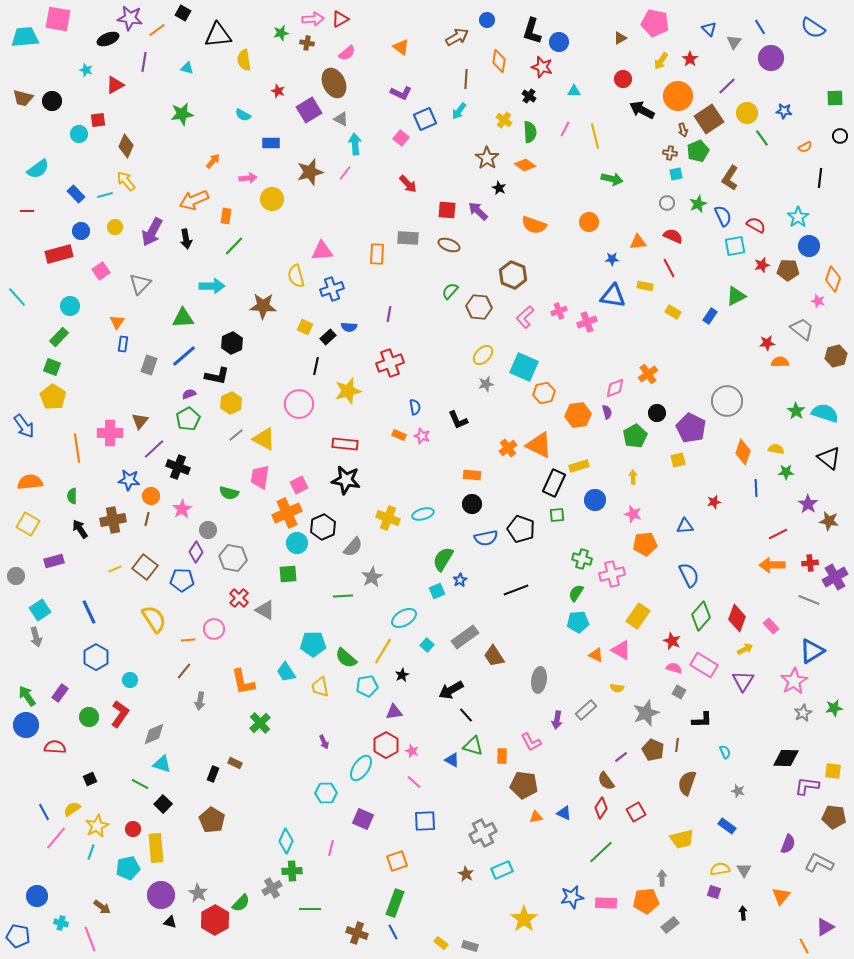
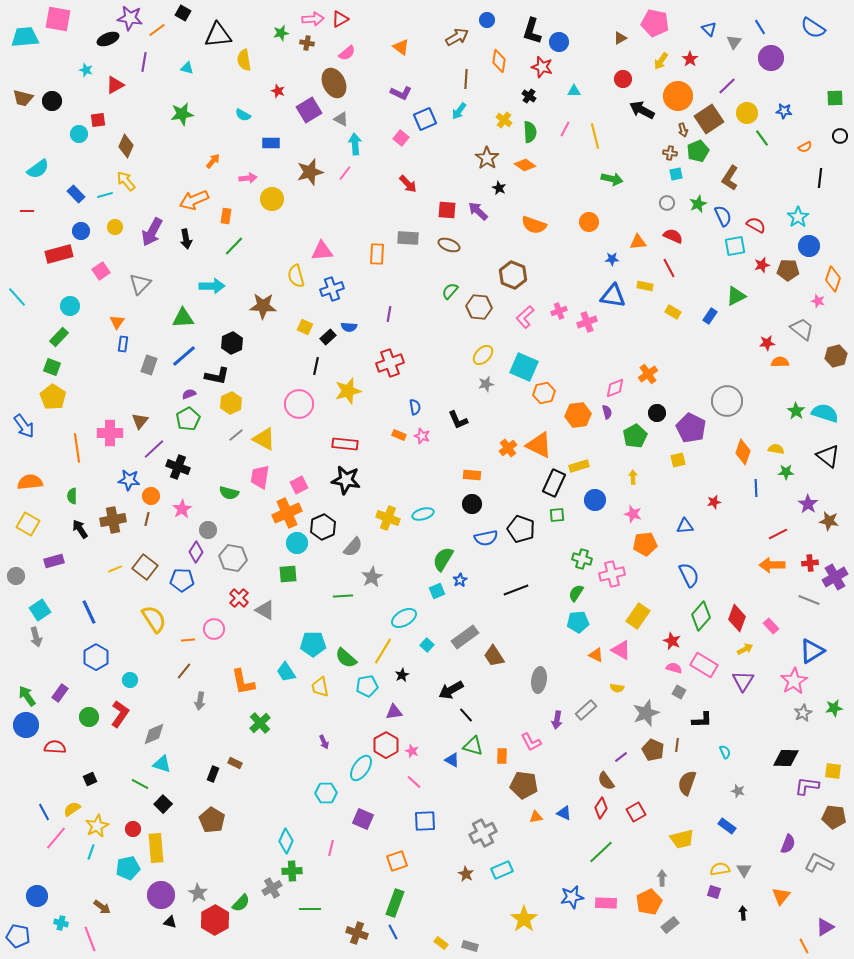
black triangle at (829, 458): moved 1 px left, 2 px up
orange pentagon at (646, 901): moved 3 px right, 1 px down; rotated 20 degrees counterclockwise
